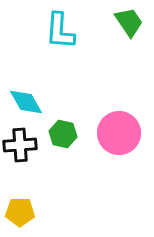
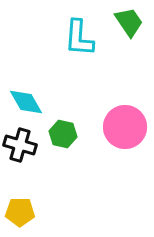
cyan L-shape: moved 19 px right, 7 px down
pink circle: moved 6 px right, 6 px up
black cross: rotated 20 degrees clockwise
